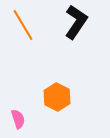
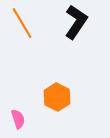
orange line: moved 1 px left, 2 px up
